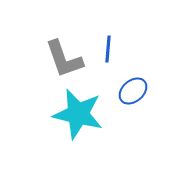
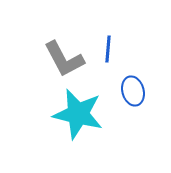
gray L-shape: rotated 9 degrees counterclockwise
blue ellipse: rotated 64 degrees counterclockwise
